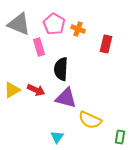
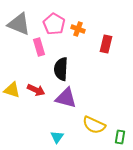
yellow triangle: rotated 48 degrees clockwise
yellow semicircle: moved 4 px right, 5 px down
